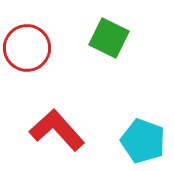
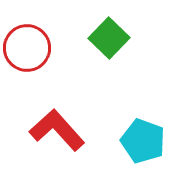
green square: rotated 18 degrees clockwise
